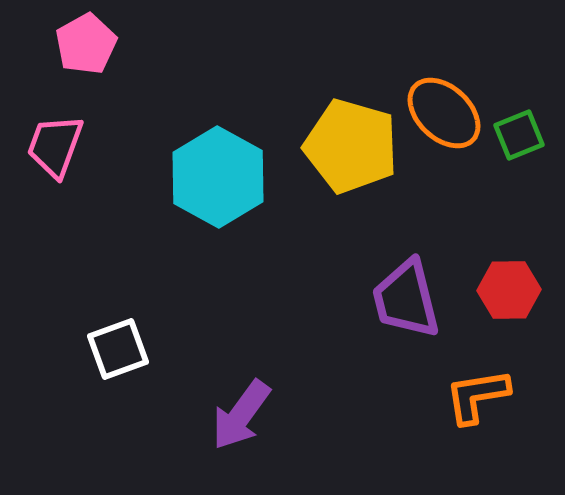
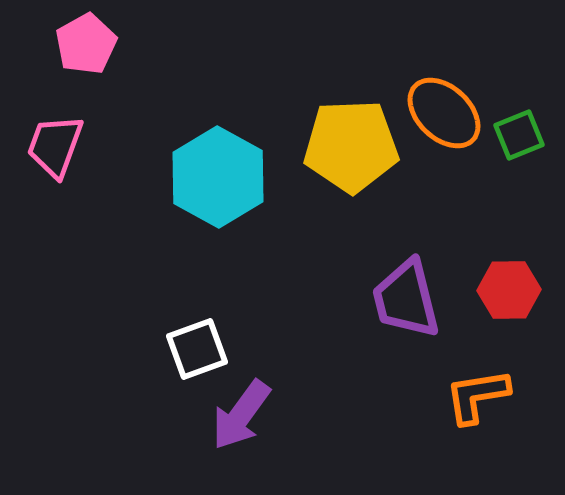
yellow pentagon: rotated 18 degrees counterclockwise
white square: moved 79 px right
